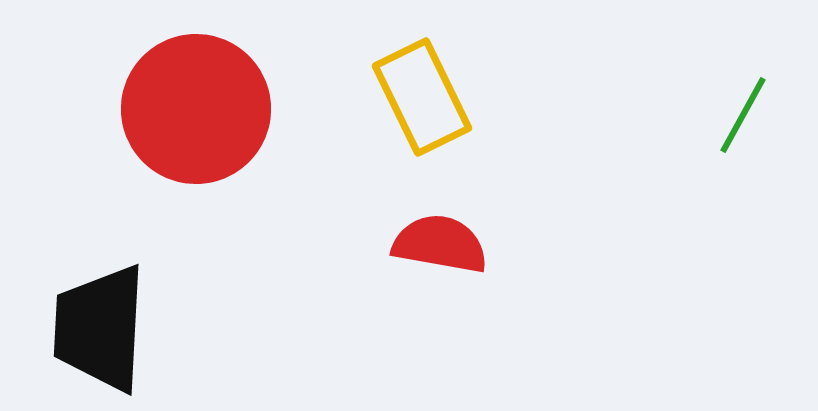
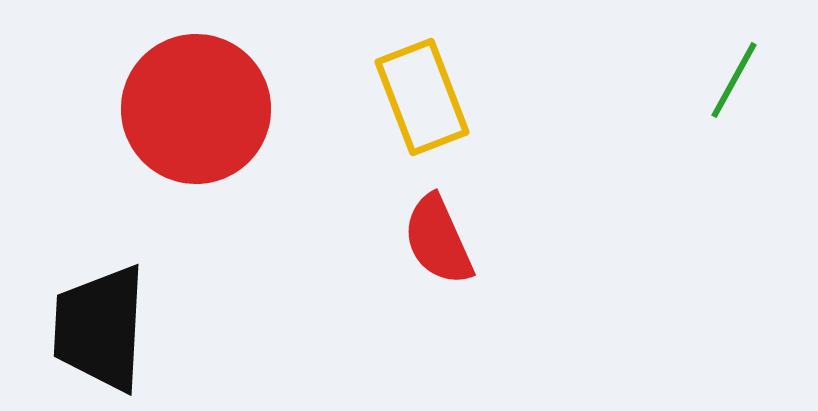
yellow rectangle: rotated 5 degrees clockwise
green line: moved 9 px left, 35 px up
red semicircle: moved 2 px left, 4 px up; rotated 124 degrees counterclockwise
